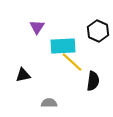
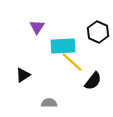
black hexagon: moved 1 px down
black triangle: rotated 21 degrees counterclockwise
black semicircle: rotated 30 degrees clockwise
